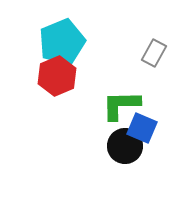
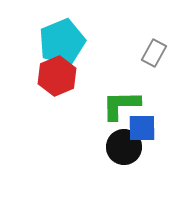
blue square: rotated 24 degrees counterclockwise
black circle: moved 1 px left, 1 px down
